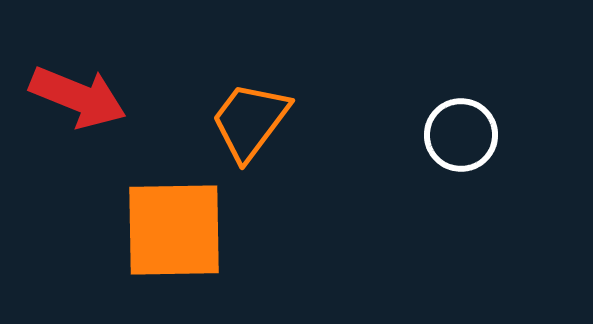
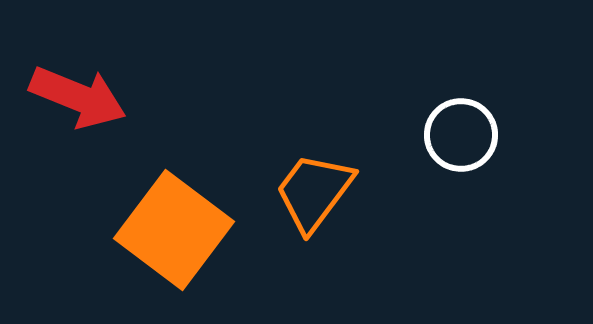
orange trapezoid: moved 64 px right, 71 px down
orange square: rotated 38 degrees clockwise
